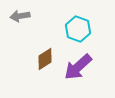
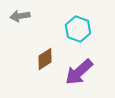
purple arrow: moved 1 px right, 5 px down
